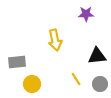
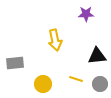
gray rectangle: moved 2 px left, 1 px down
yellow line: rotated 40 degrees counterclockwise
yellow circle: moved 11 px right
